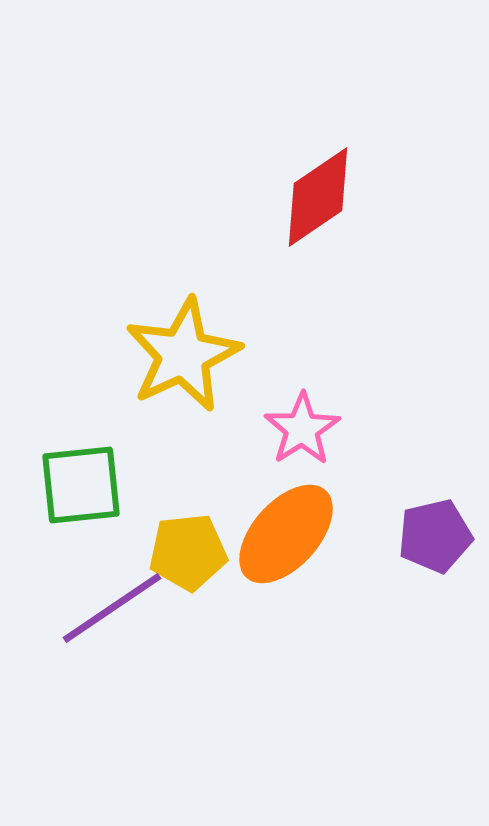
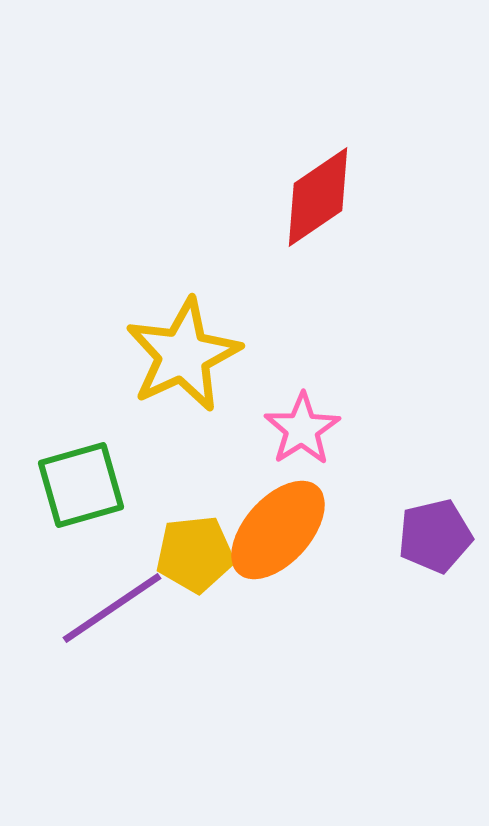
green square: rotated 10 degrees counterclockwise
orange ellipse: moved 8 px left, 4 px up
yellow pentagon: moved 7 px right, 2 px down
